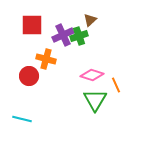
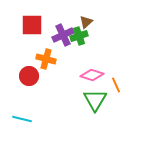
brown triangle: moved 4 px left, 2 px down
